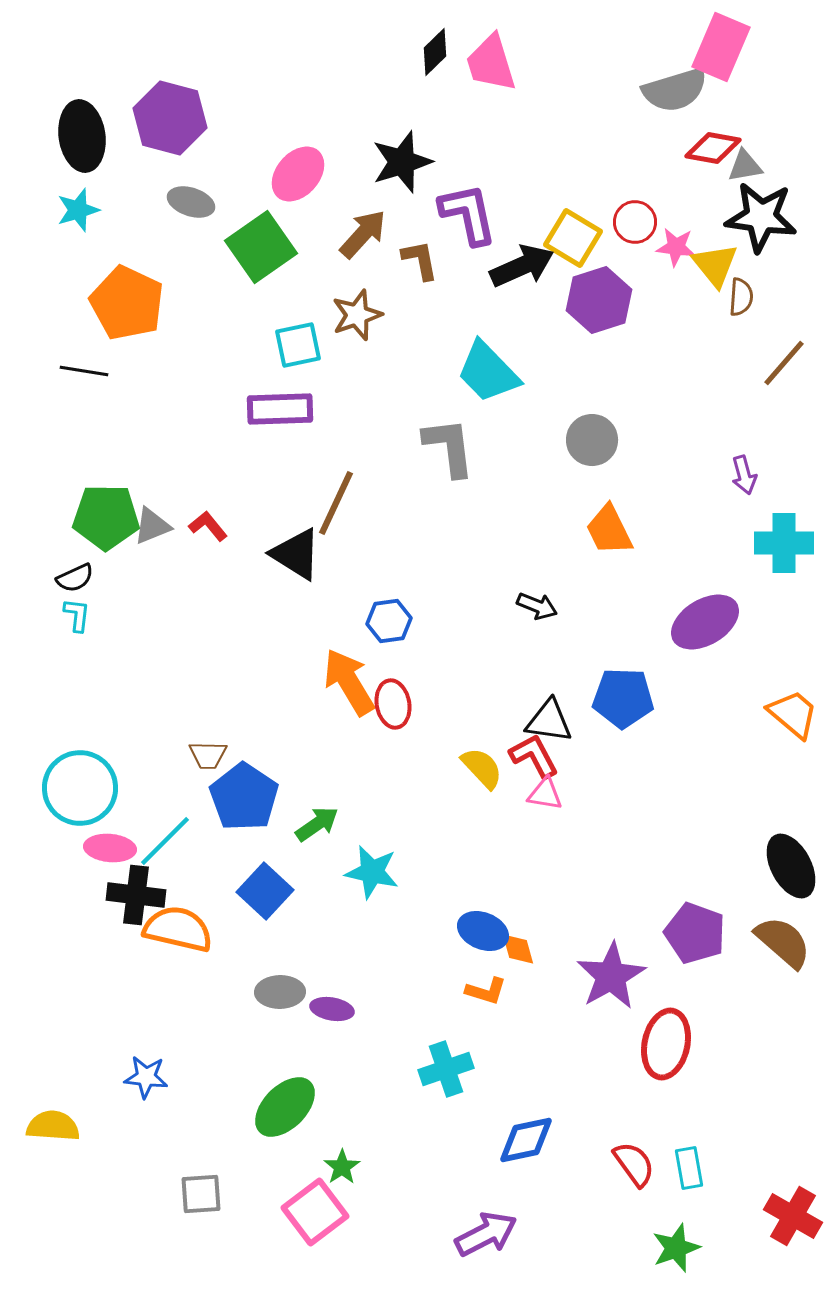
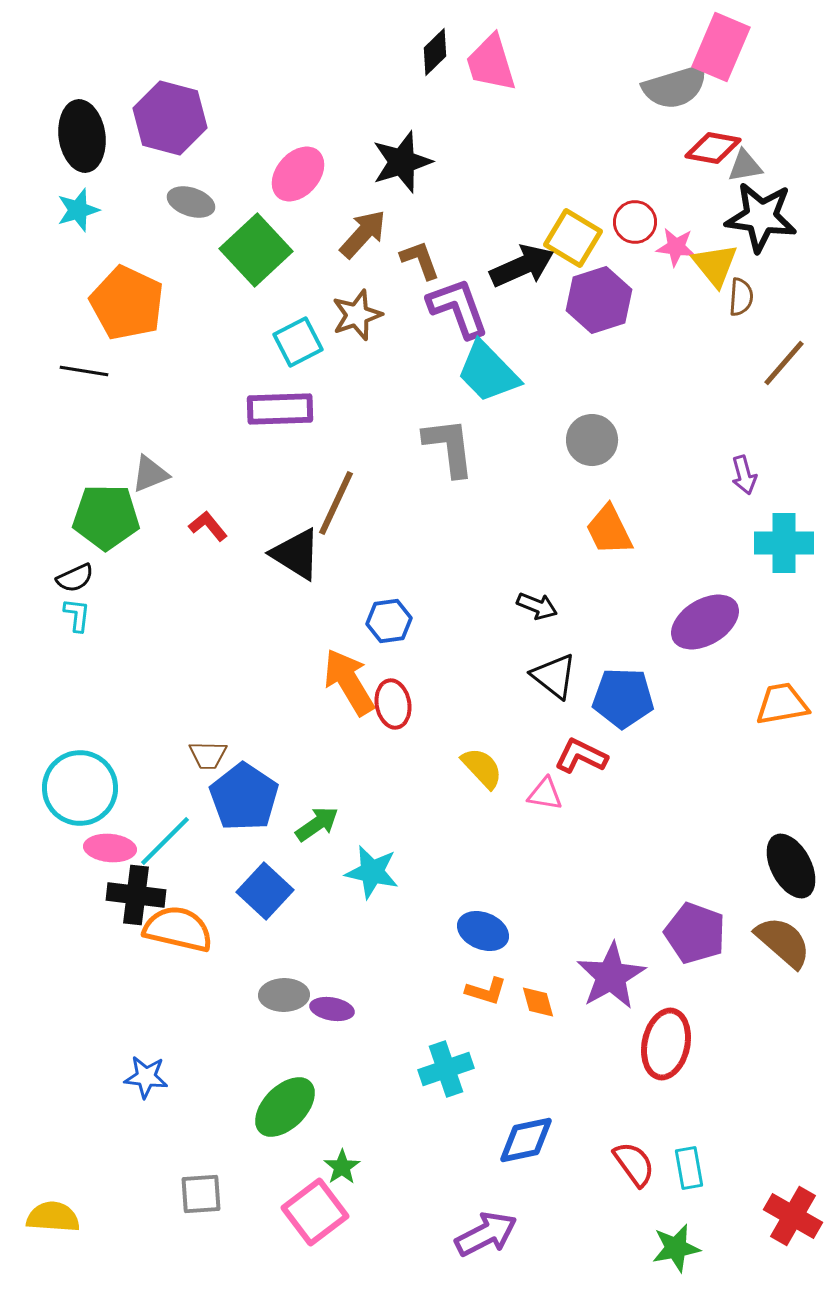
gray semicircle at (675, 90): moved 3 px up
purple L-shape at (468, 214): moved 10 px left, 94 px down; rotated 8 degrees counterclockwise
green square at (261, 247): moved 5 px left, 3 px down; rotated 8 degrees counterclockwise
brown L-shape at (420, 260): rotated 9 degrees counterclockwise
cyan square at (298, 345): moved 3 px up; rotated 15 degrees counterclockwise
gray triangle at (152, 526): moved 2 px left, 52 px up
orange trapezoid at (793, 714): moved 11 px left, 10 px up; rotated 50 degrees counterclockwise
black triangle at (549, 721): moved 5 px right, 45 px up; rotated 30 degrees clockwise
red L-shape at (534, 756): moved 47 px right; rotated 36 degrees counterclockwise
orange diamond at (518, 949): moved 20 px right, 53 px down
gray ellipse at (280, 992): moved 4 px right, 3 px down
yellow semicircle at (53, 1126): moved 91 px down
green star at (676, 1248): rotated 9 degrees clockwise
